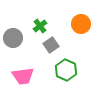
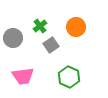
orange circle: moved 5 px left, 3 px down
green hexagon: moved 3 px right, 7 px down
